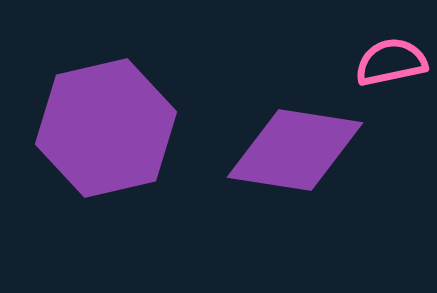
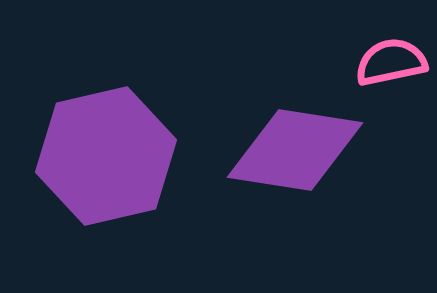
purple hexagon: moved 28 px down
